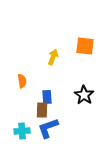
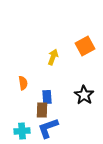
orange square: rotated 36 degrees counterclockwise
orange semicircle: moved 1 px right, 2 px down
